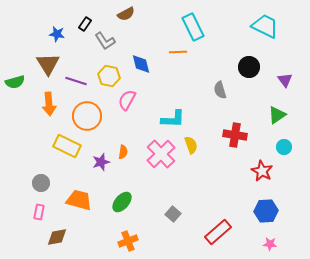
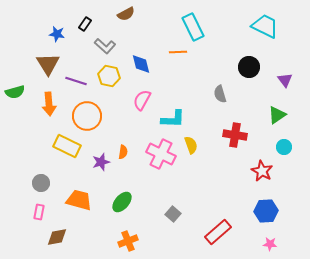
gray L-shape: moved 5 px down; rotated 15 degrees counterclockwise
green semicircle: moved 10 px down
gray semicircle: moved 4 px down
pink semicircle: moved 15 px right
pink cross: rotated 20 degrees counterclockwise
